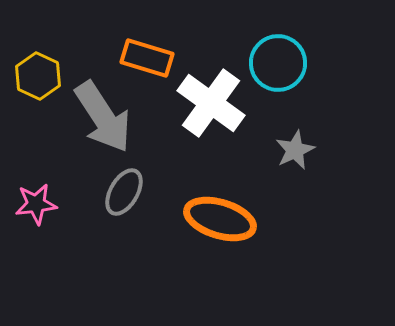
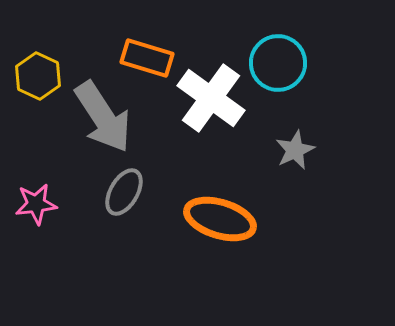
white cross: moved 5 px up
